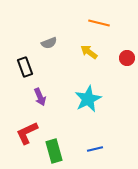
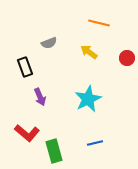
red L-shape: rotated 115 degrees counterclockwise
blue line: moved 6 px up
